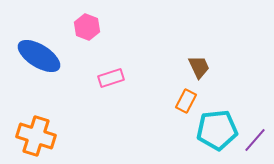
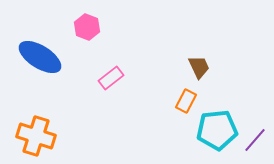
blue ellipse: moved 1 px right, 1 px down
pink rectangle: rotated 20 degrees counterclockwise
